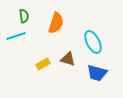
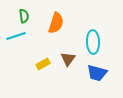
cyan ellipse: rotated 25 degrees clockwise
brown triangle: rotated 49 degrees clockwise
